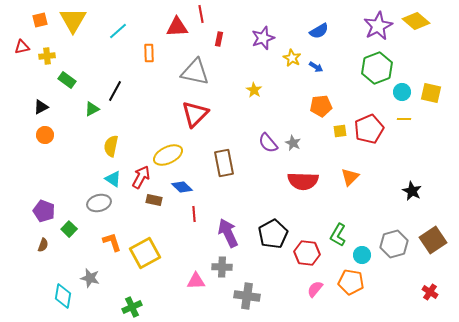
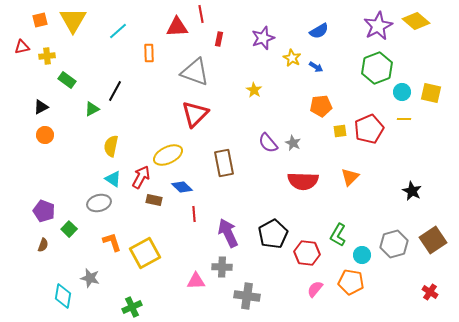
gray triangle at (195, 72): rotated 8 degrees clockwise
